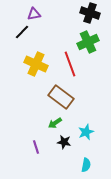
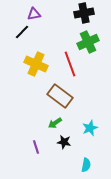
black cross: moved 6 px left; rotated 30 degrees counterclockwise
brown rectangle: moved 1 px left, 1 px up
cyan star: moved 4 px right, 4 px up
